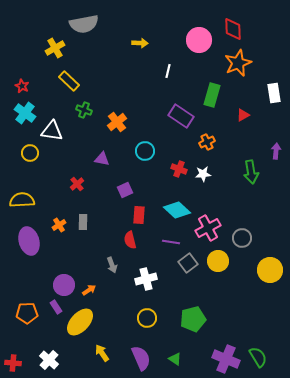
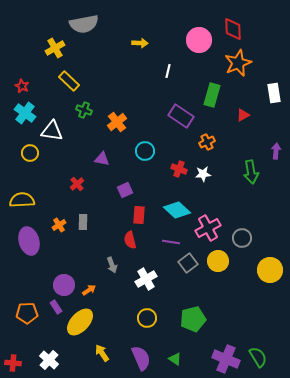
white cross at (146, 279): rotated 15 degrees counterclockwise
